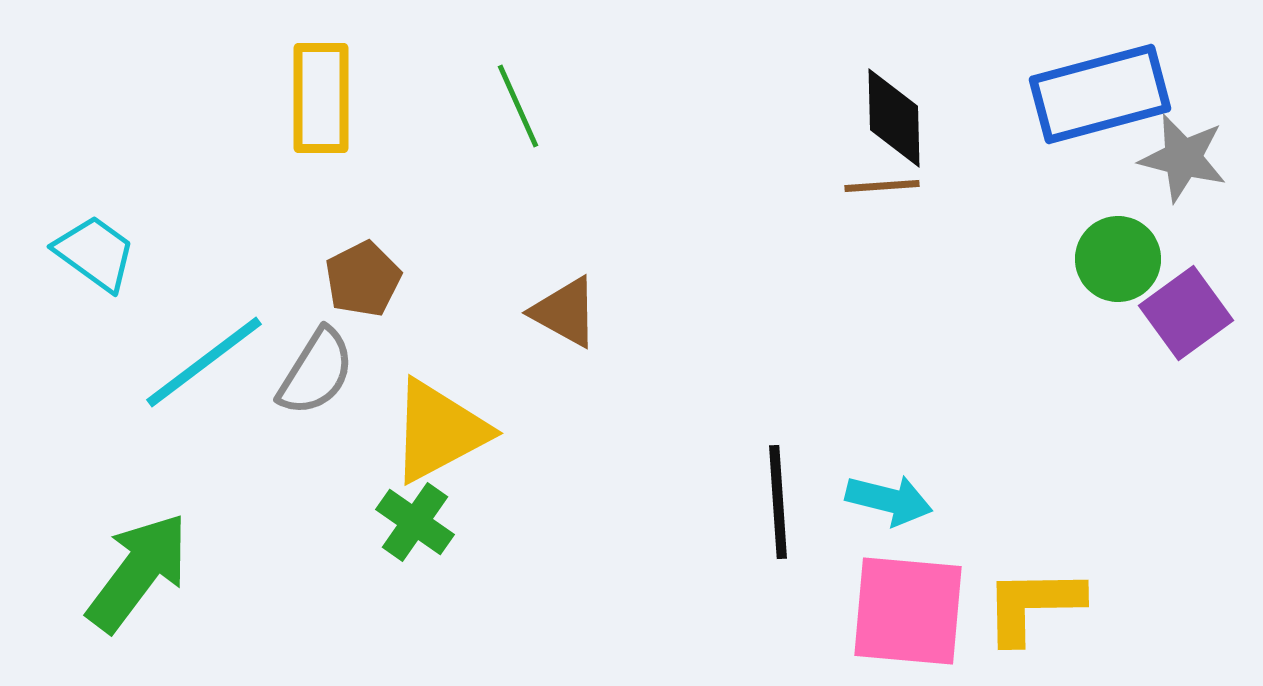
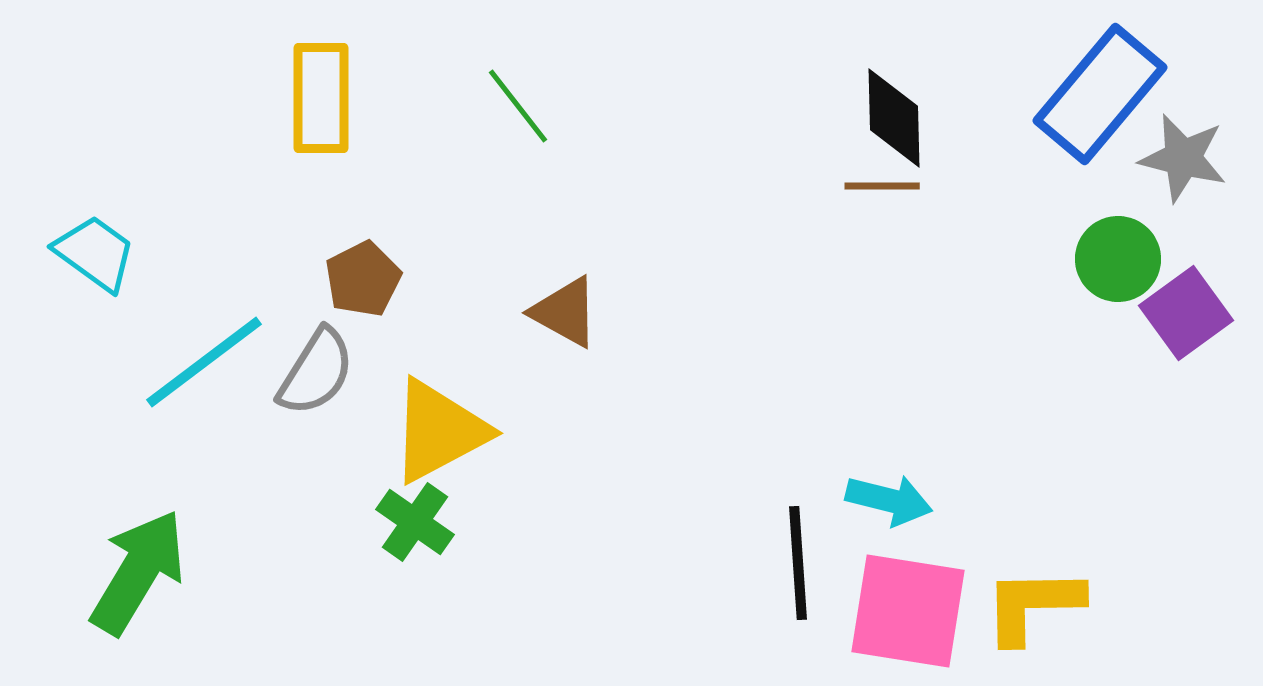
blue rectangle: rotated 35 degrees counterclockwise
green line: rotated 14 degrees counterclockwise
brown line: rotated 4 degrees clockwise
black line: moved 20 px right, 61 px down
green arrow: rotated 6 degrees counterclockwise
pink square: rotated 4 degrees clockwise
